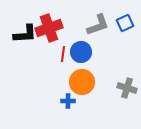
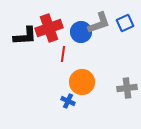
gray L-shape: moved 1 px right, 2 px up
black L-shape: moved 2 px down
blue circle: moved 20 px up
gray cross: rotated 24 degrees counterclockwise
blue cross: rotated 24 degrees clockwise
